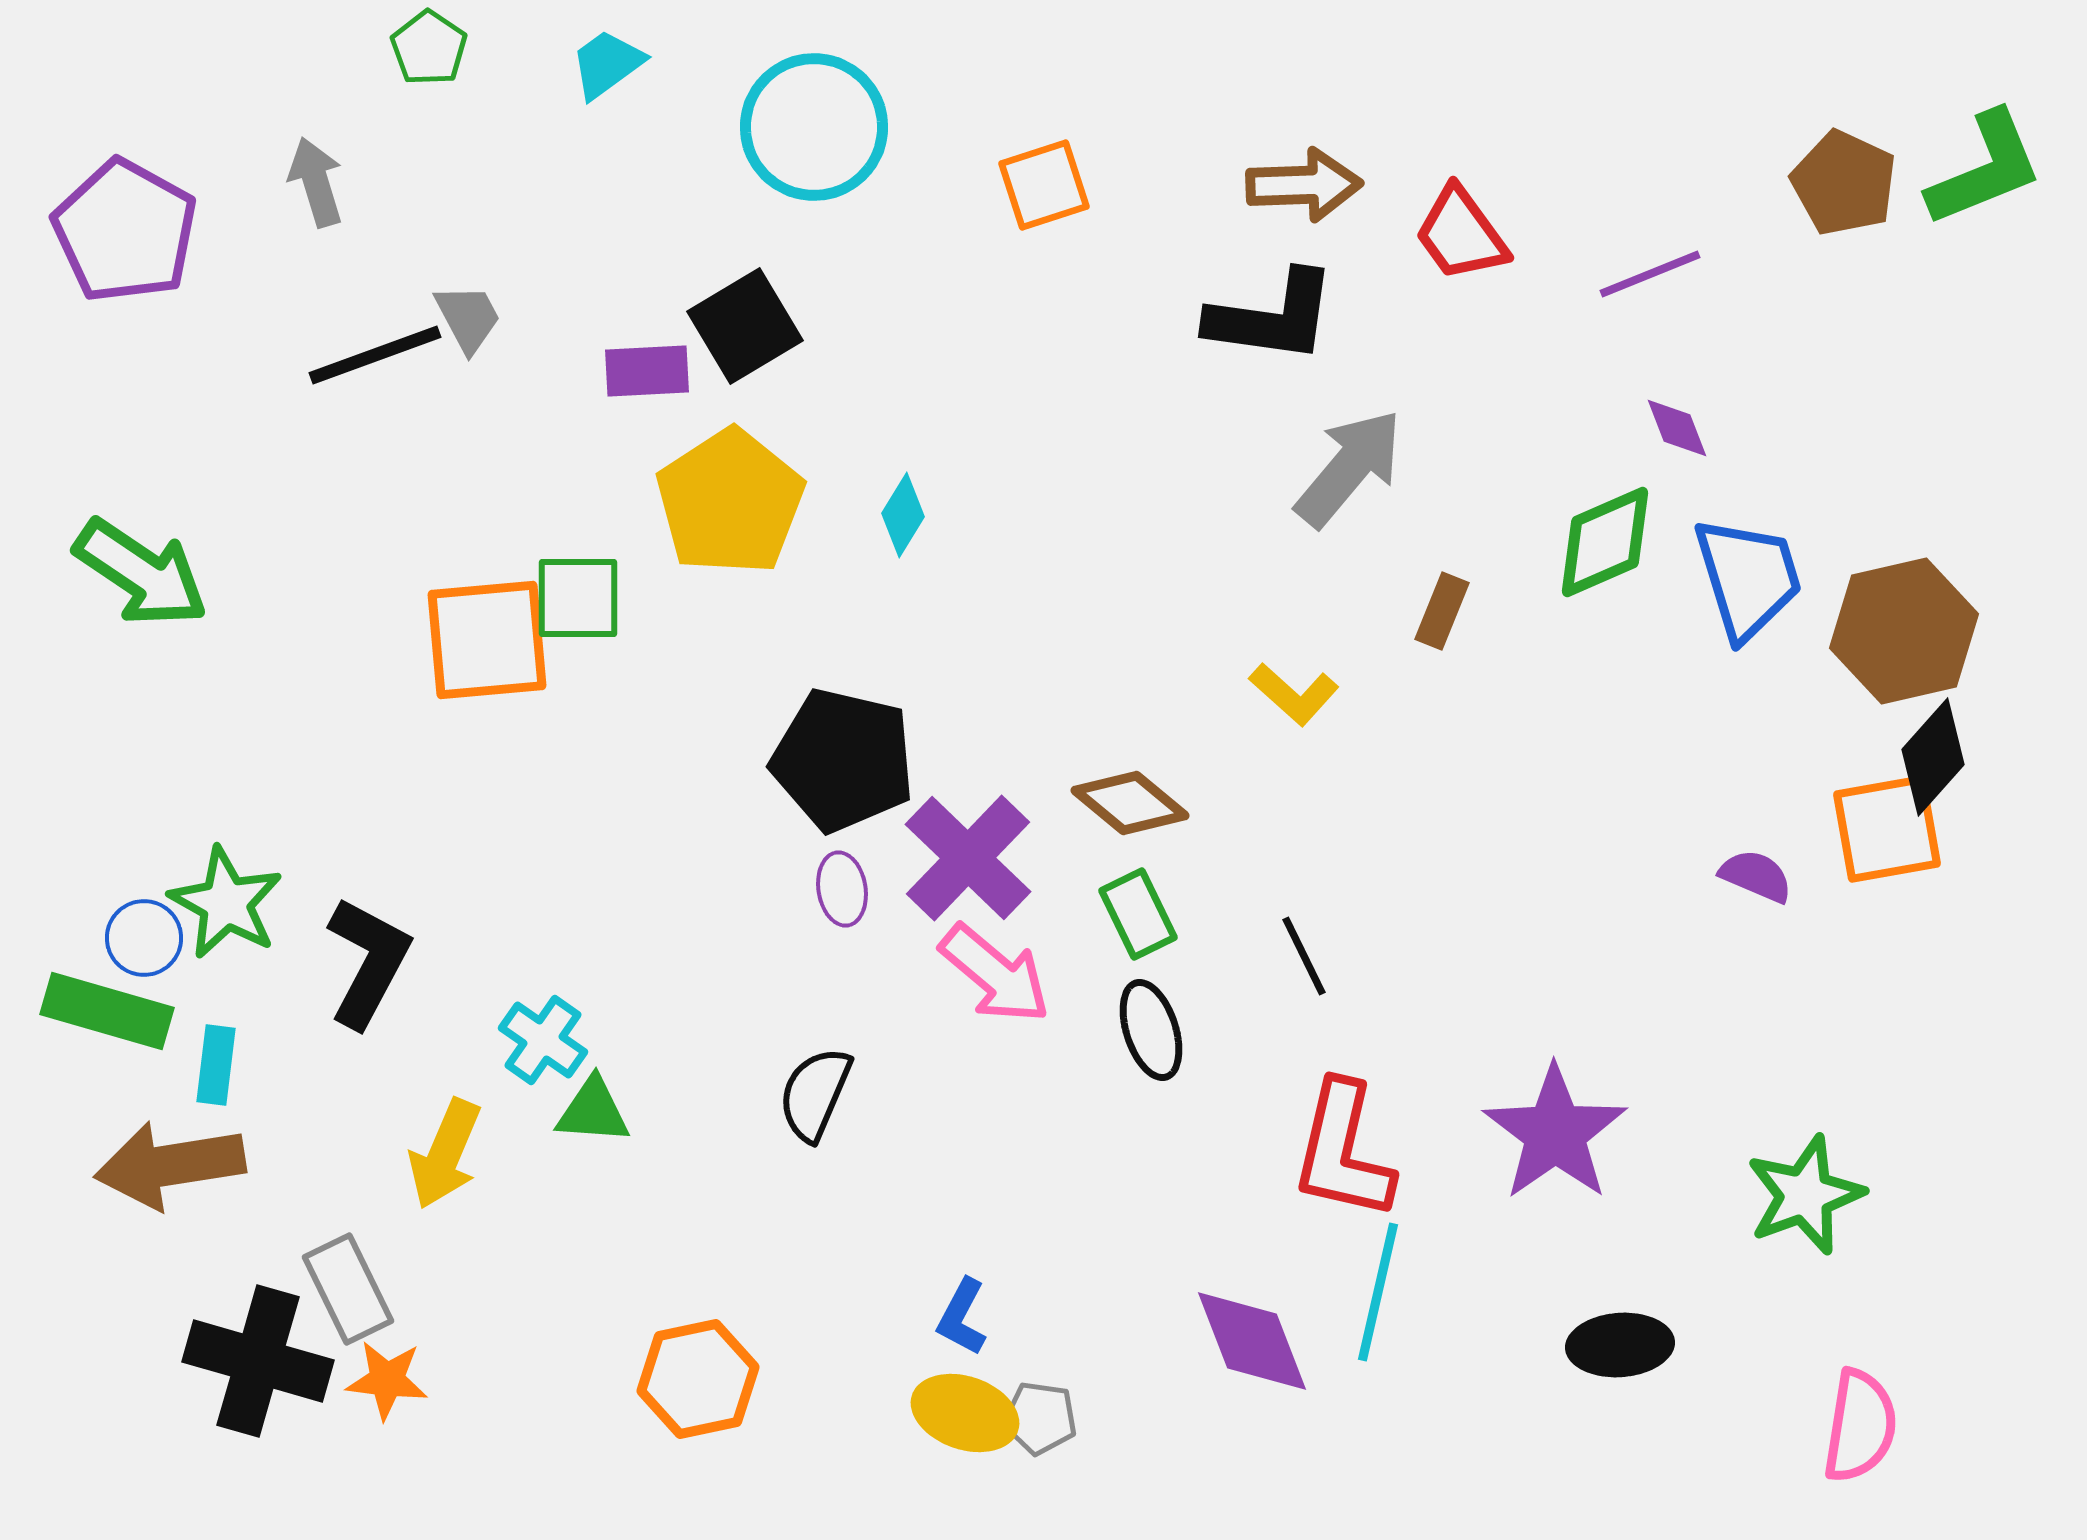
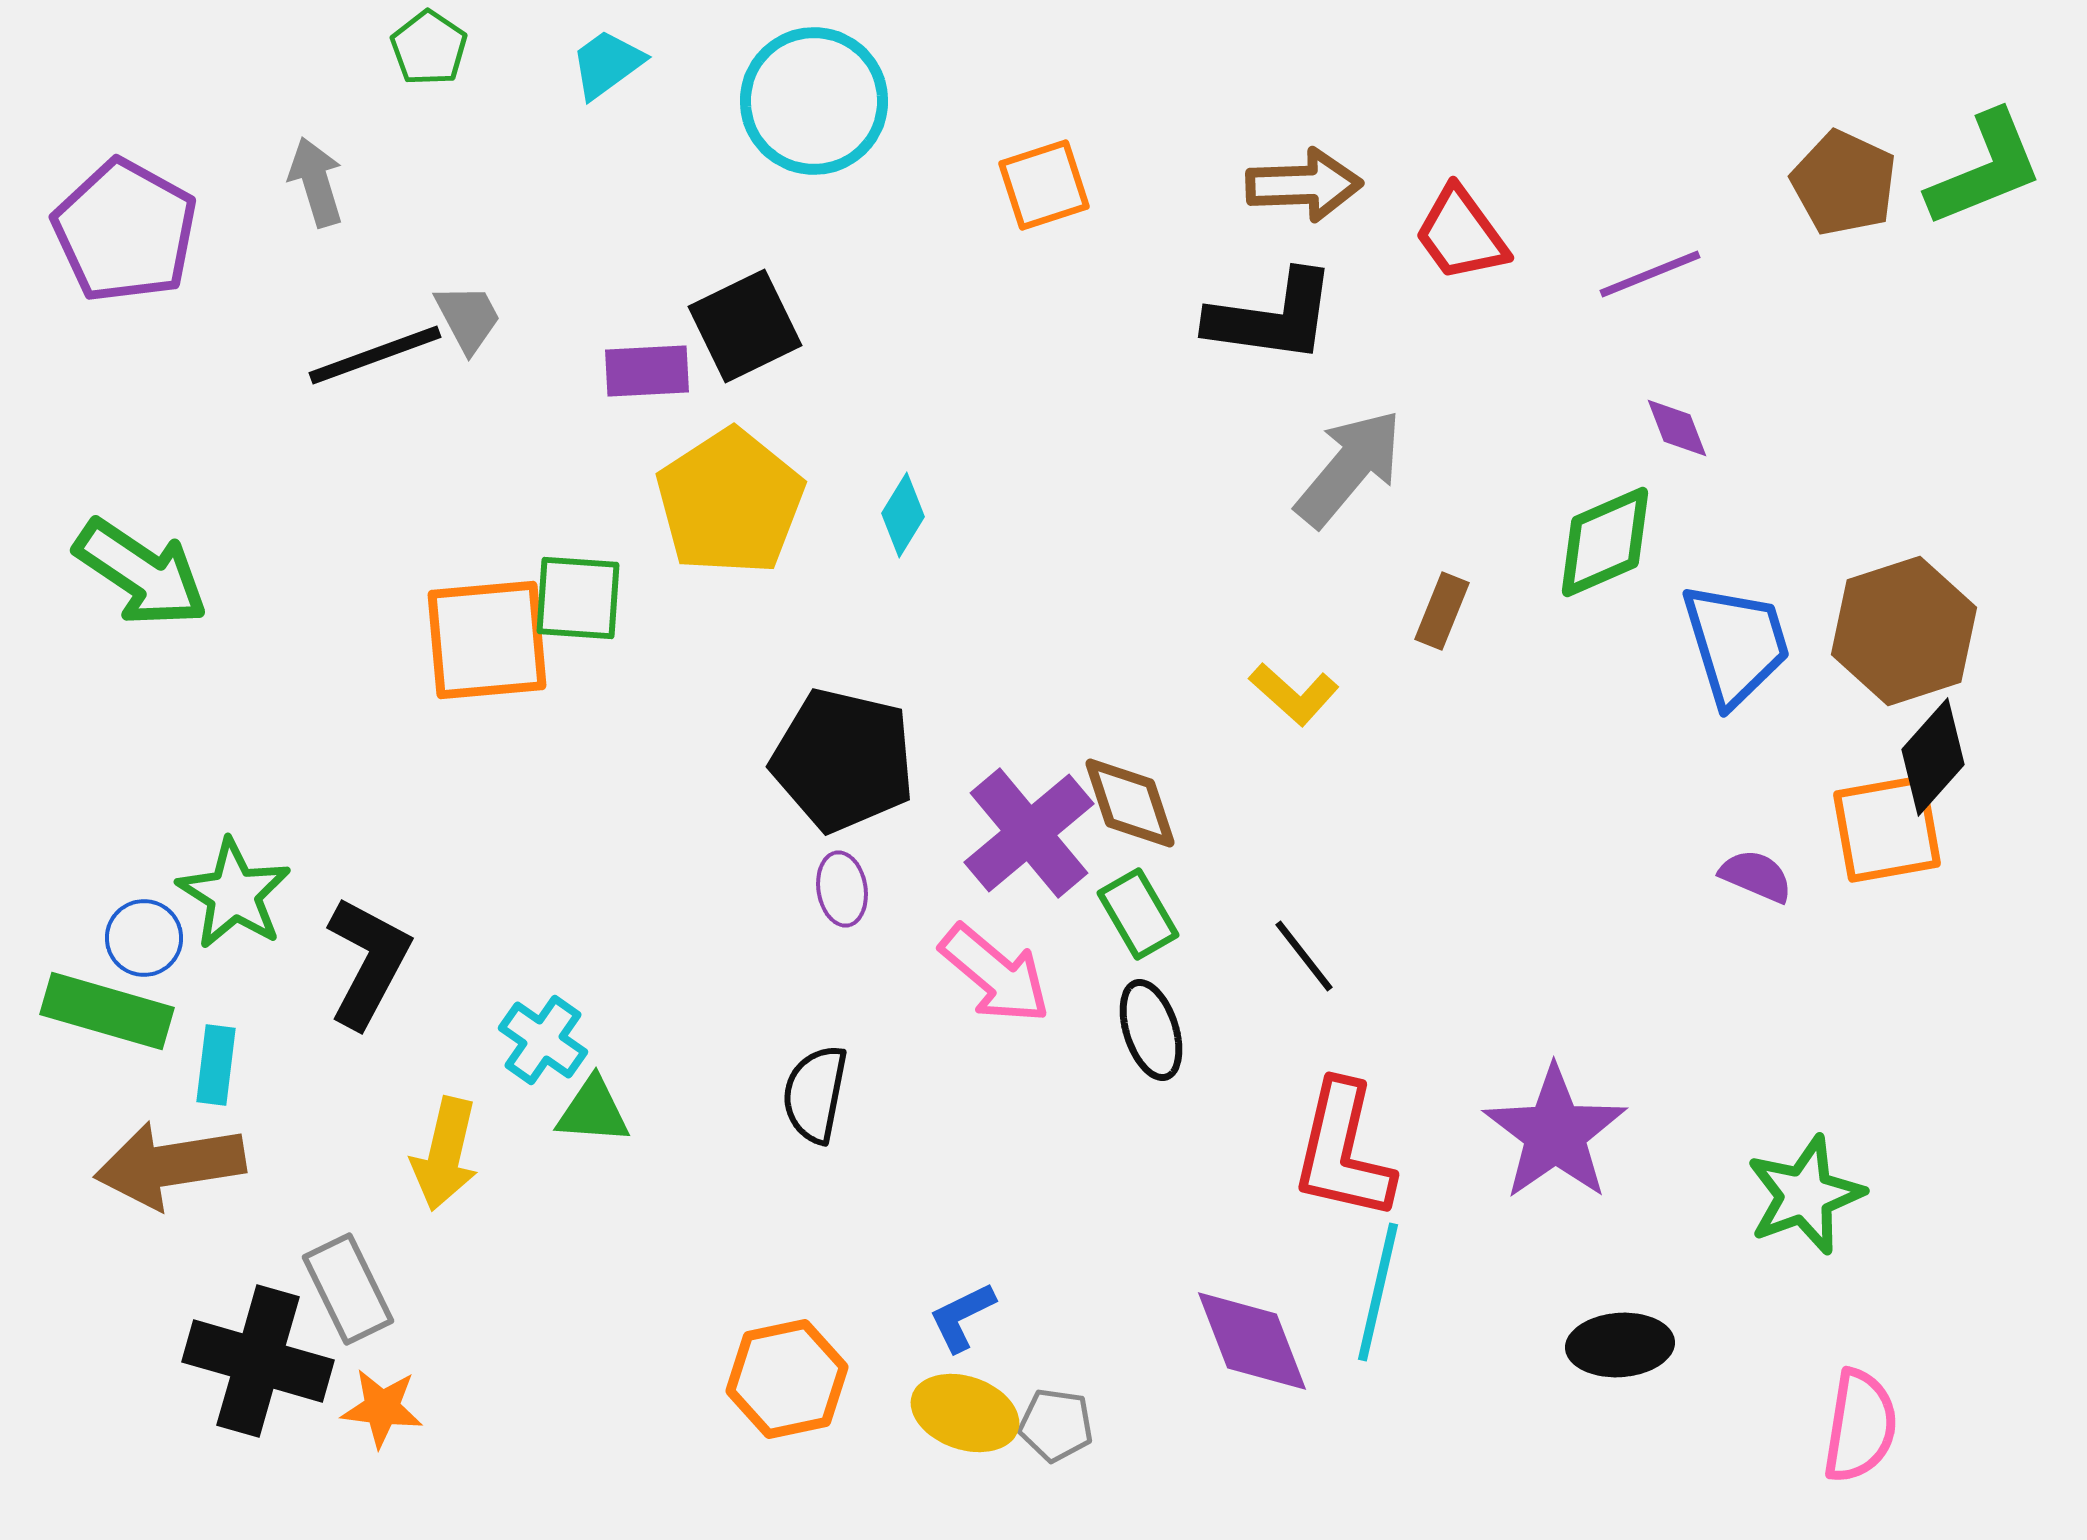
cyan circle at (814, 127): moved 26 px up
black square at (745, 326): rotated 5 degrees clockwise
blue trapezoid at (1748, 578): moved 12 px left, 66 px down
green square at (578, 598): rotated 4 degrees clockwise
brown hexagon at (1904, 631): rotated 5 degrees counterclockwise
brown diamond at (1130, 803): rotated 32 degrees clockwise
purple cross at (968, 858): moved 61 px right, 25 px up; rotated 6 degrees clockwise
green star at (226, 903): moved 8 px right, 9 px up; rotated 3 degrees clockwise
green rectangle at (1138, 914): rotated 4 degrees counterclockwise
black line at (1304, 956): rotated 12 degrees counterclockwise
black semicircle at (815, 1094): rotated 12 degrees counterclockwise
yellow arrow at (445, 1154): rotated 10 degrees counterclockwise
blue L-shape at (962, 1317): rotated 36 degrees clockwise
orange hexagon at (698, 1379): moved 89 px right
orange star at (387, 1380): moved 5 px left, 28 px down
gray pentagon at (1040, 1418): moved 16 px right, 7 px down
